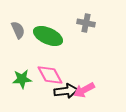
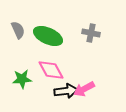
gray cross: moved 5 px right, 10 px down
pink diamond: moved 1 px right, 5 px up
pink arrow: moved 1 px up
